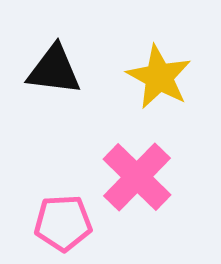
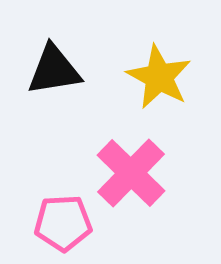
black triangle: rotated 16 degrees counterclockwise
pink cross: moved 6 px left, 4 px up
